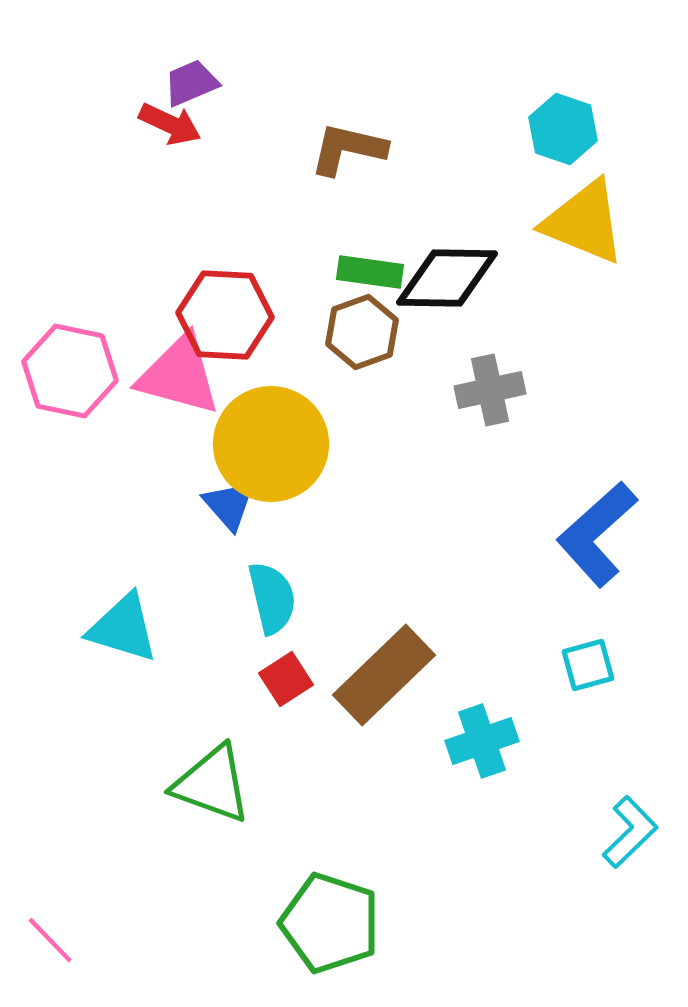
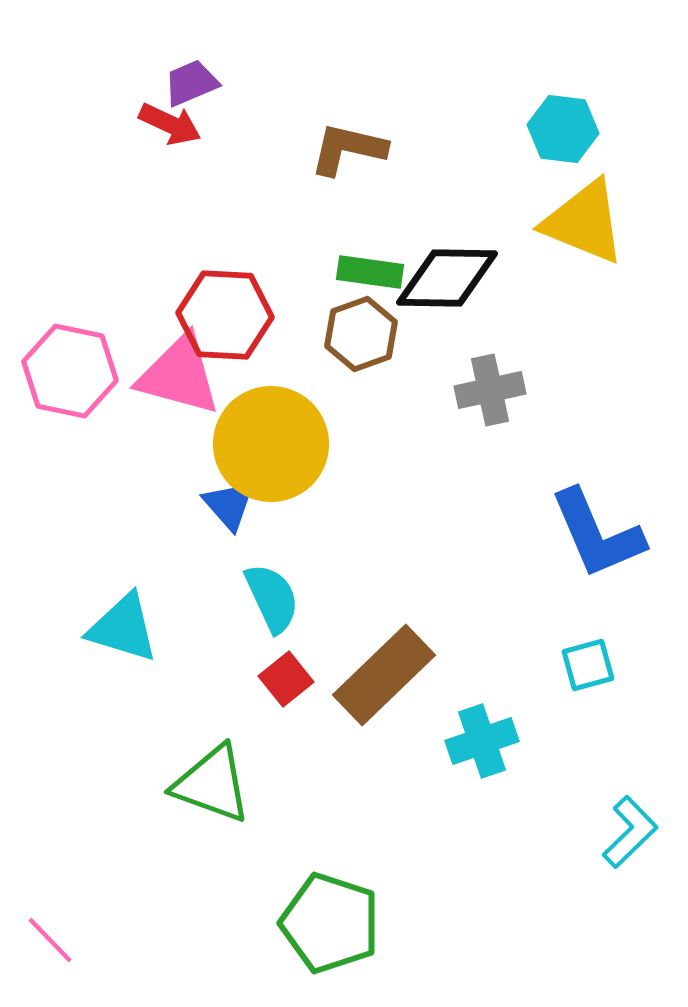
cyan hexagon: rotated 12 degrees counterclockwise
brown hexagon: moved 1 px left, 2 px down
blue L-shape: rotated 71 degrees counterclockwise
cyan semicircle: rotated 12 degrees counterclockwise
red square: rotated 6 degrees counterclockwise
